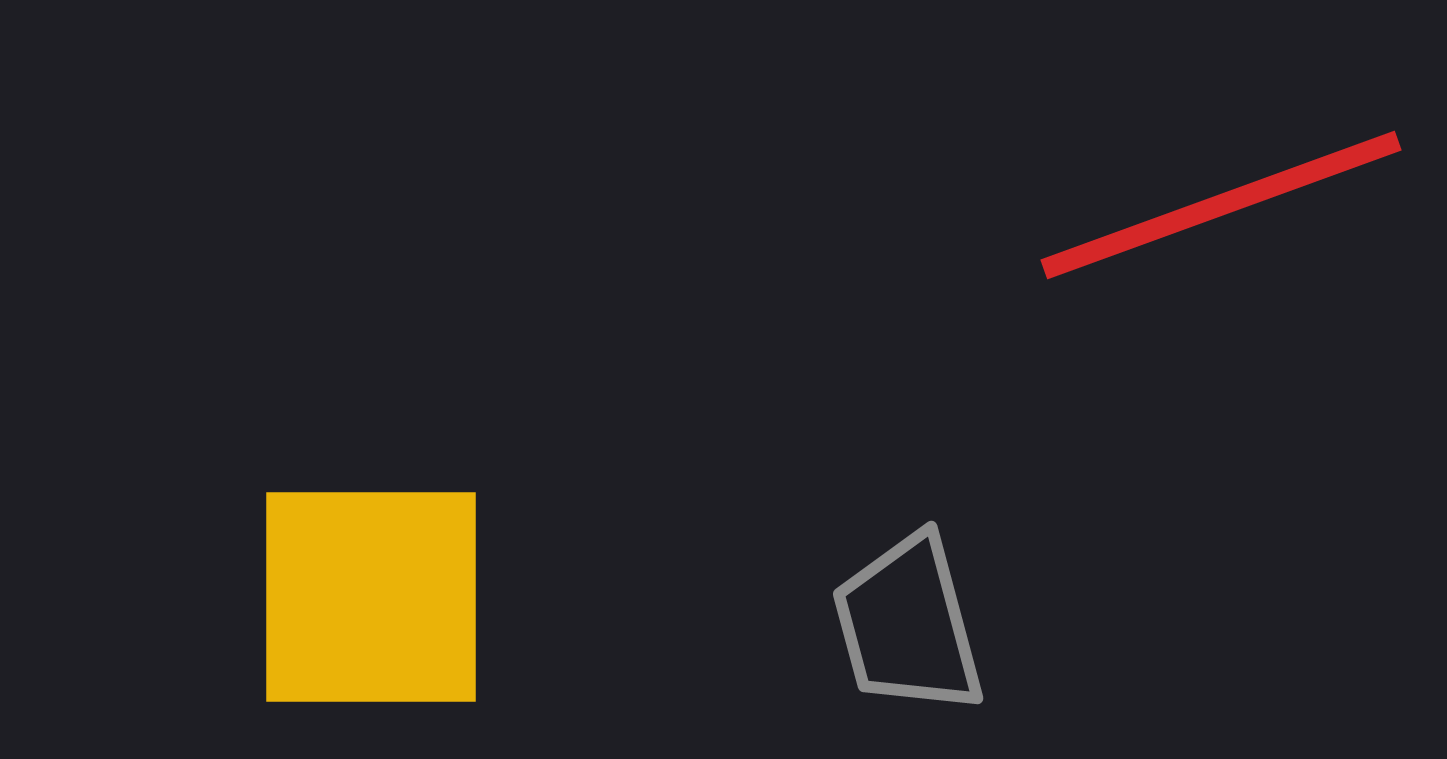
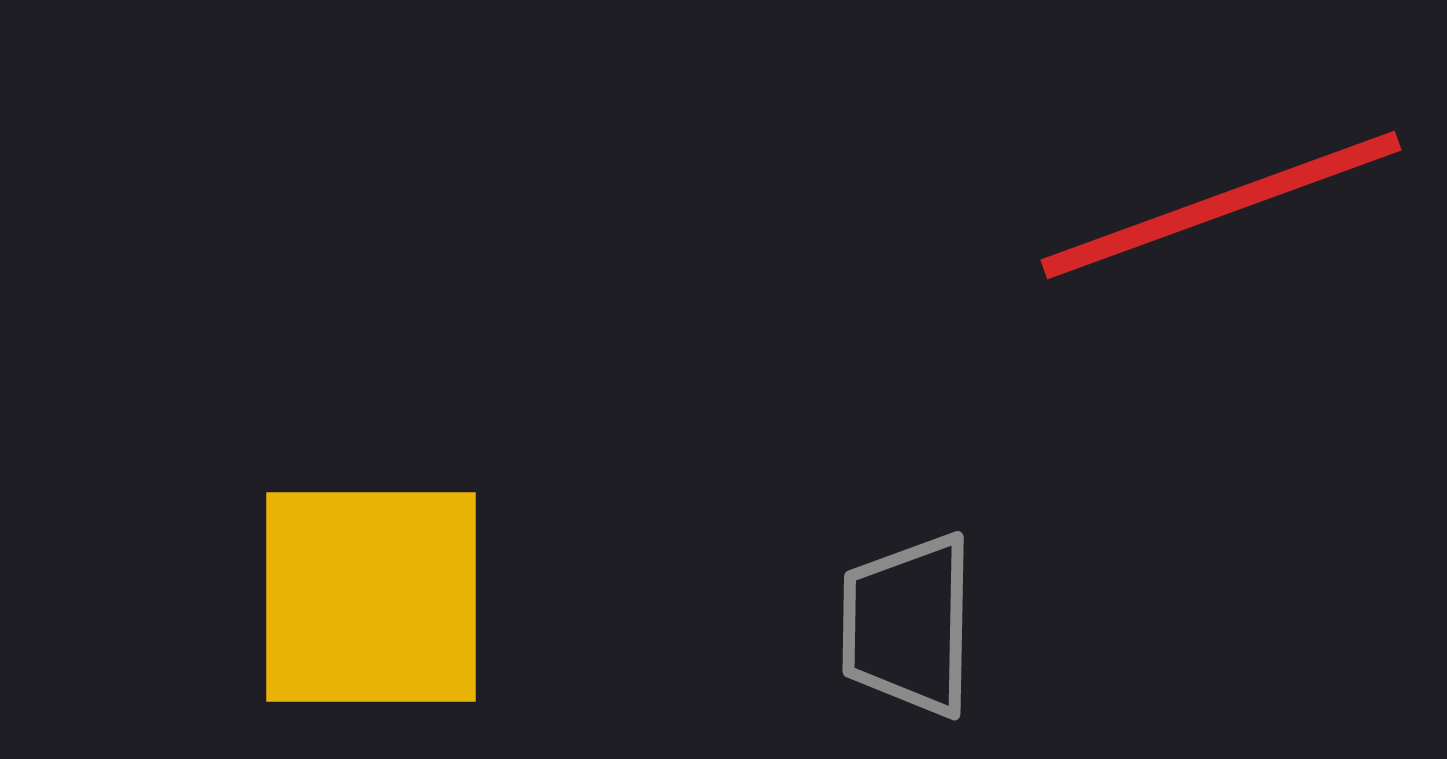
gray trapezoid: rotated 16 degrees clockwise
